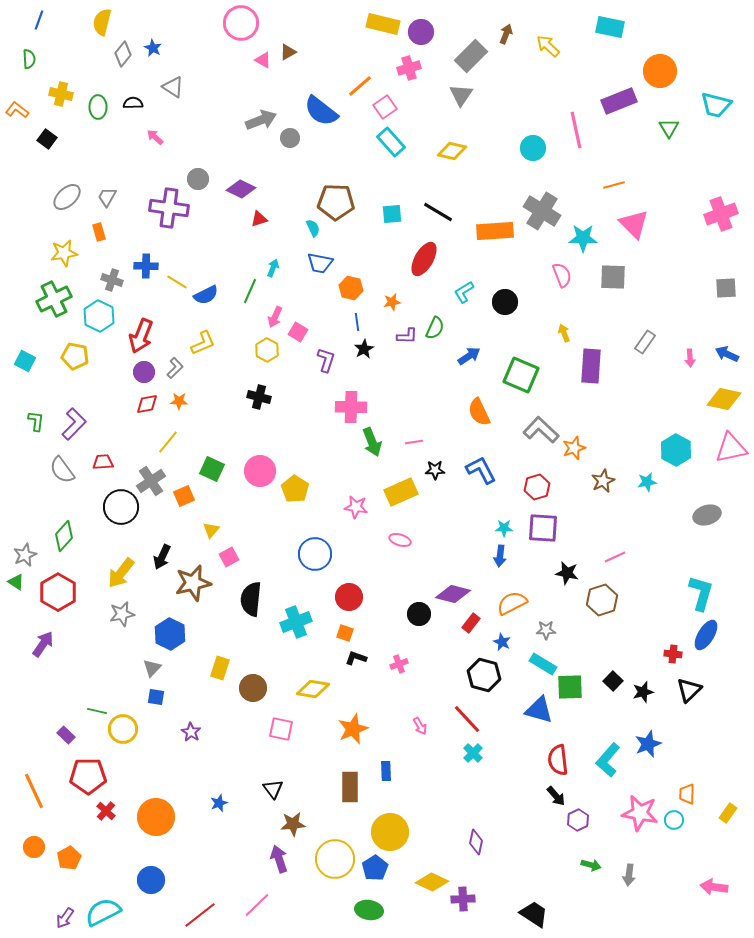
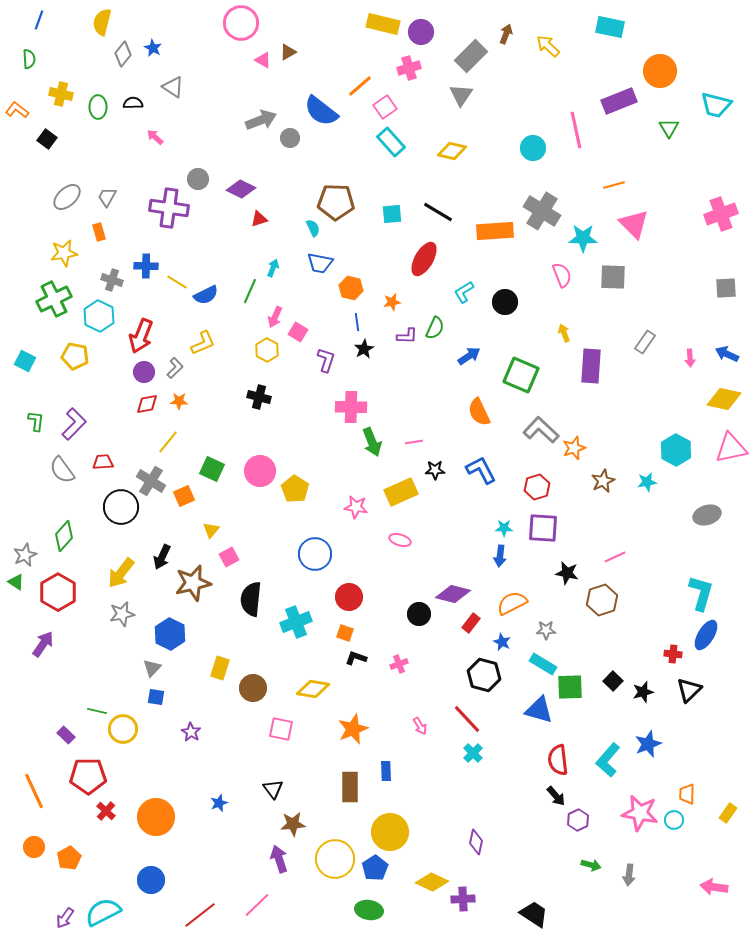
gray cross at (151, 481): rotated 24 degrees counterclockwise
